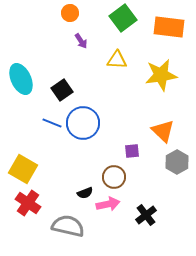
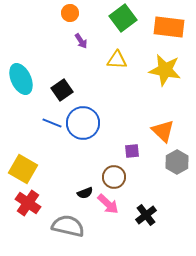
yellow star: moved 4 px right, 5 px up; rotated 20 degrees clockwise
pink arrow: rotated 55 degrees clockwise
